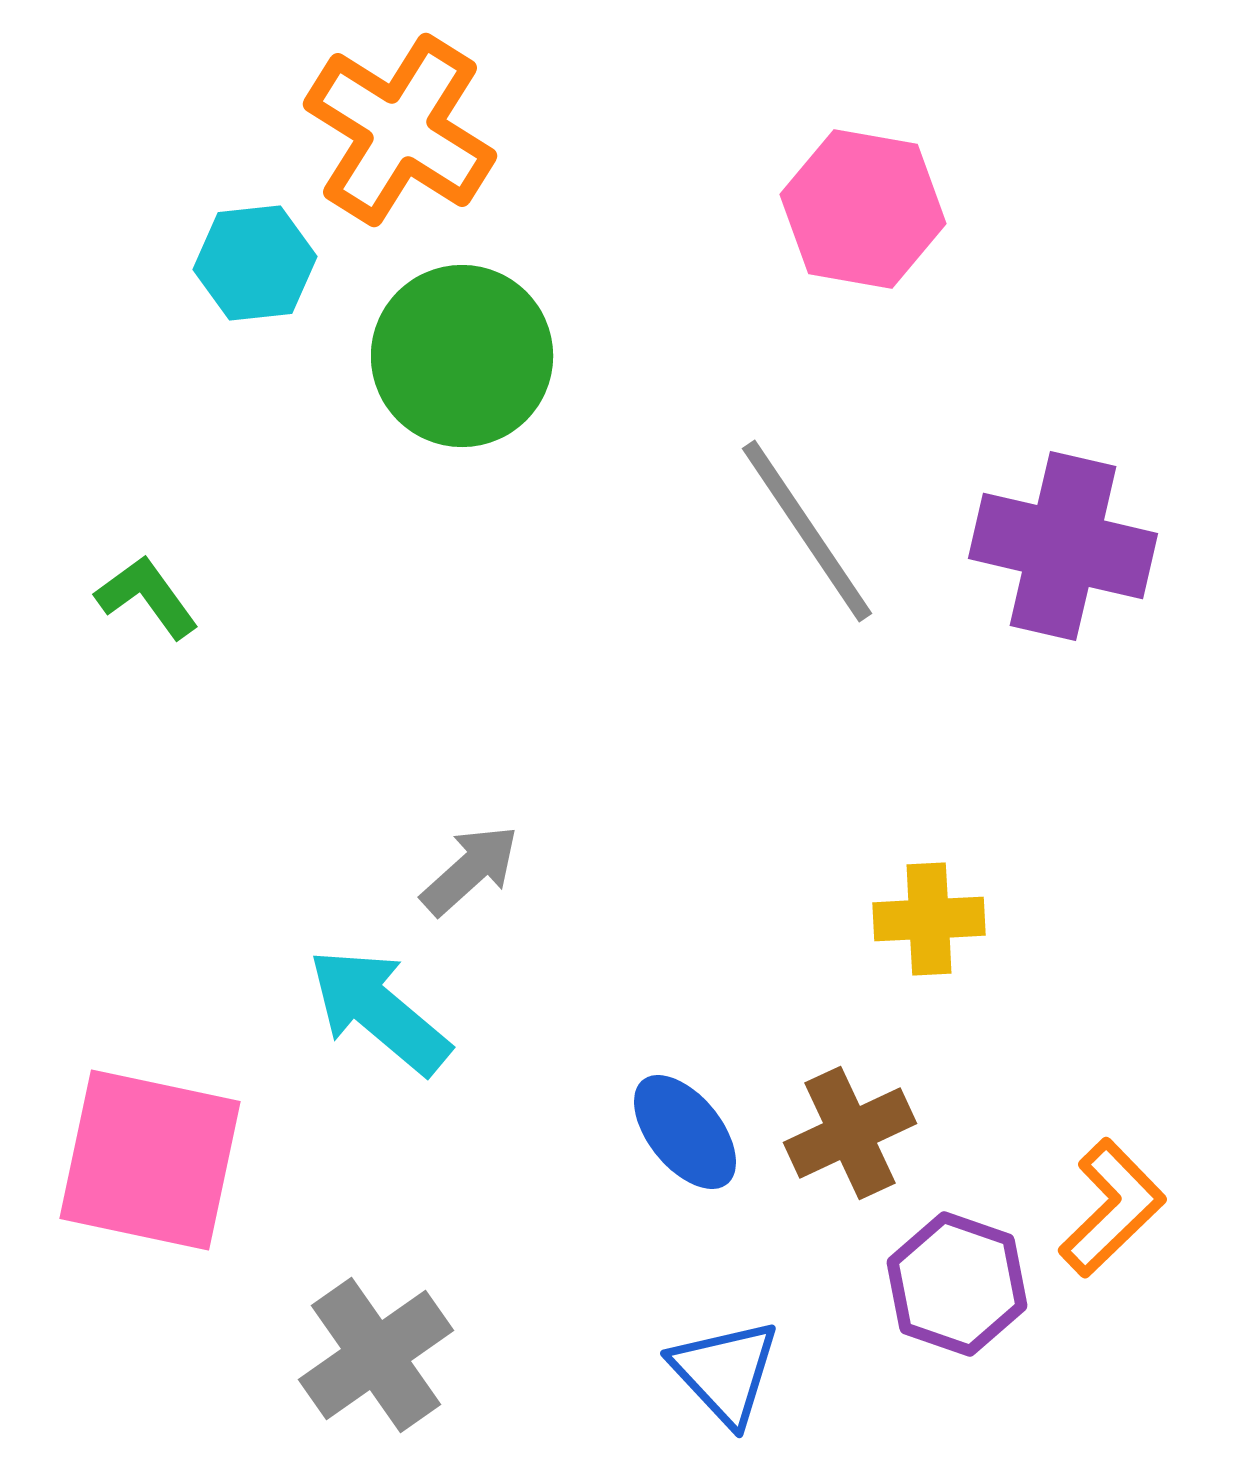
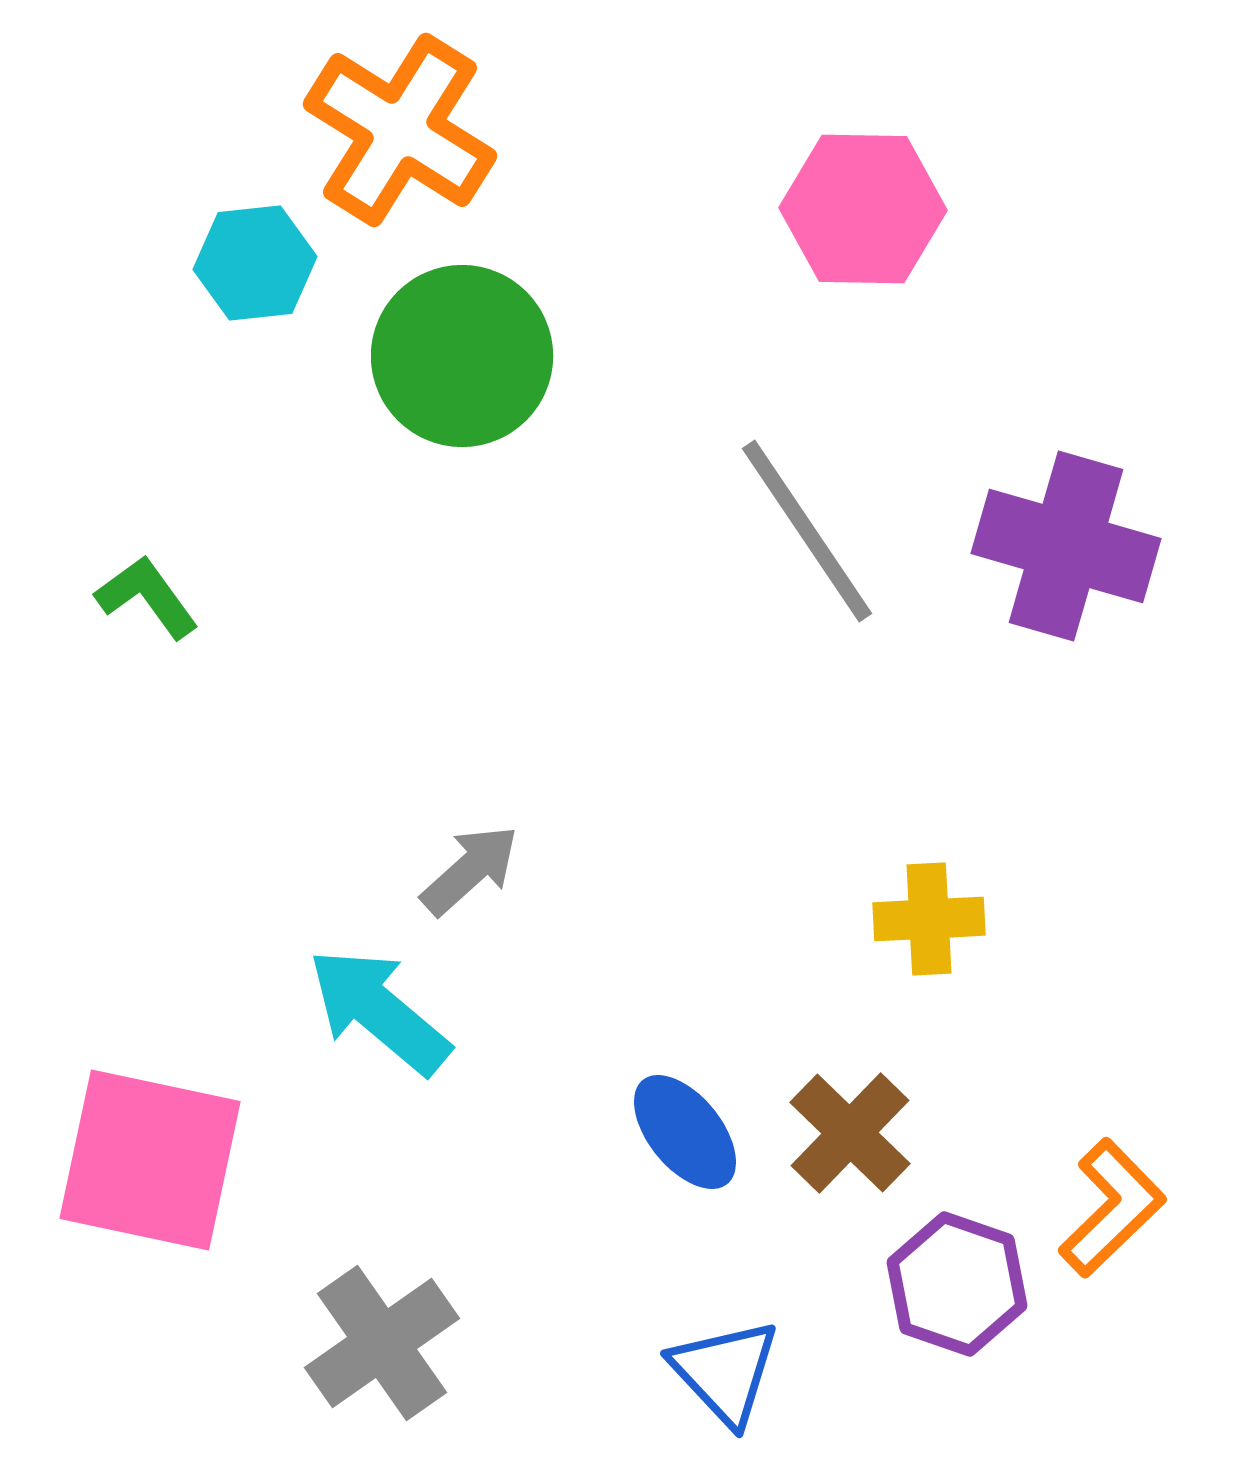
pink hexagon: rotated 9 degrees counterclockwise
purple cross: moved 3 px right; rotated 3 degrees clockwise
brown cross: rotated 21 degrees counterclockwise
gray cross: moved 6 px right, 12 px up
